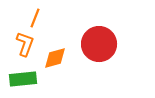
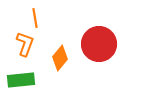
orange line: rotated 30 degrees counterclockwise
orange diamond: moved 5 px right; rotated 35 degrees counterclockwise
green rectangle: moved 2 px left, 1 px down
